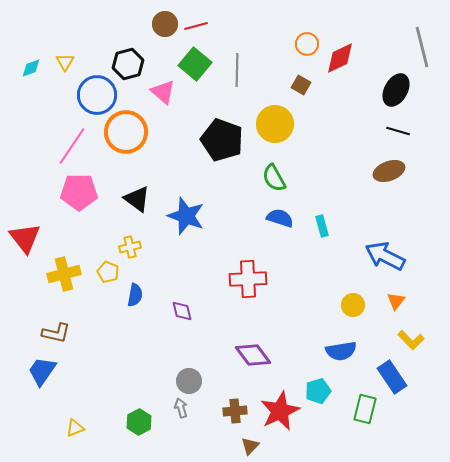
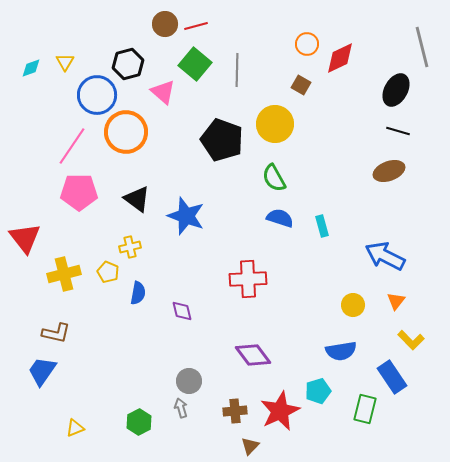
blue semicircle at (135, 295): moved 3 px right, 2 px up
